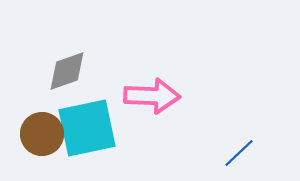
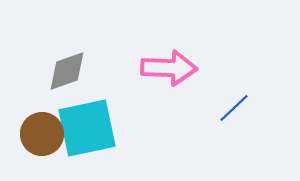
pink arrow: moved 17 px right, 28 px up
blue line: moved 5 px left, 45 px up
